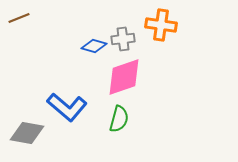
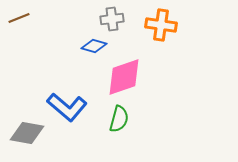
gray cross: moved 11 px left, 20 px up
